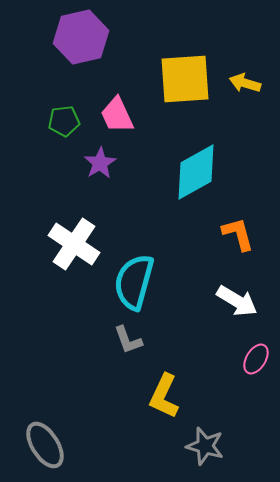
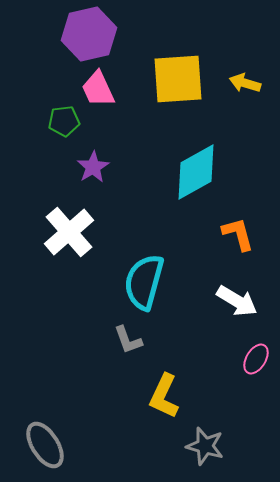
purple hexagon: moved 8 px right, 3 px up
yellow square: moved 7 px left
pink trapezoid: moved 19 px left, 26 px up
purple star: moved 7 px left, 4 px down
white cross: moved 5 px left, 12 px up; rotated 15 degrees clockwise
cyan semicircle: moved 10 px right
